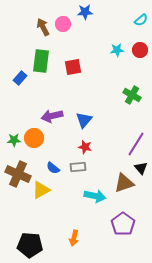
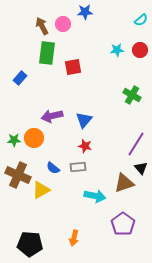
brown arrow: moved 1 px left, 1 px up
green rectangle: moved 6 px right, 8 px up
red star: moved 1 px up
brown cross: moved 1 px down
black pentagon: moved 1 px up
